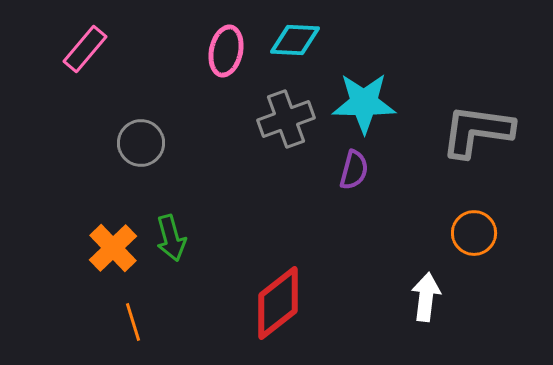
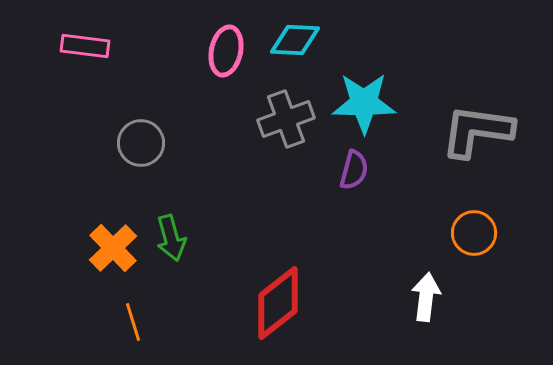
pink rectangle: moved 3 px up; rotated 57 degrees clockwise
